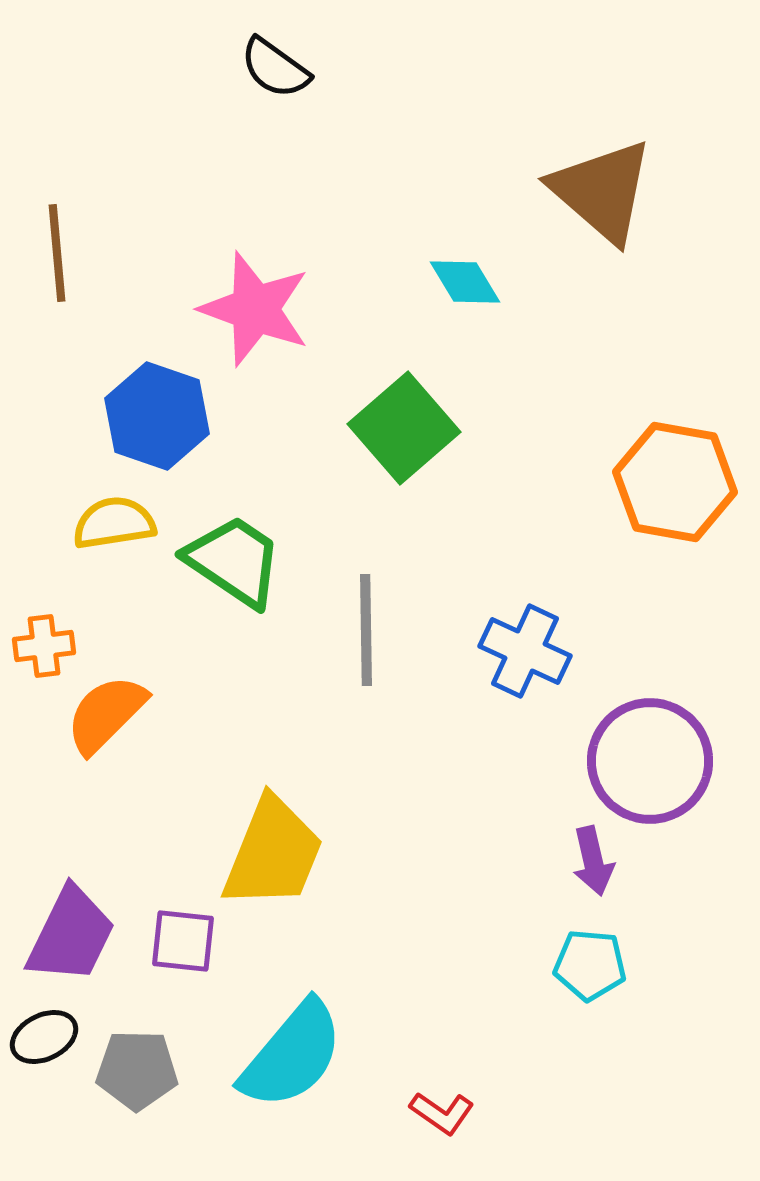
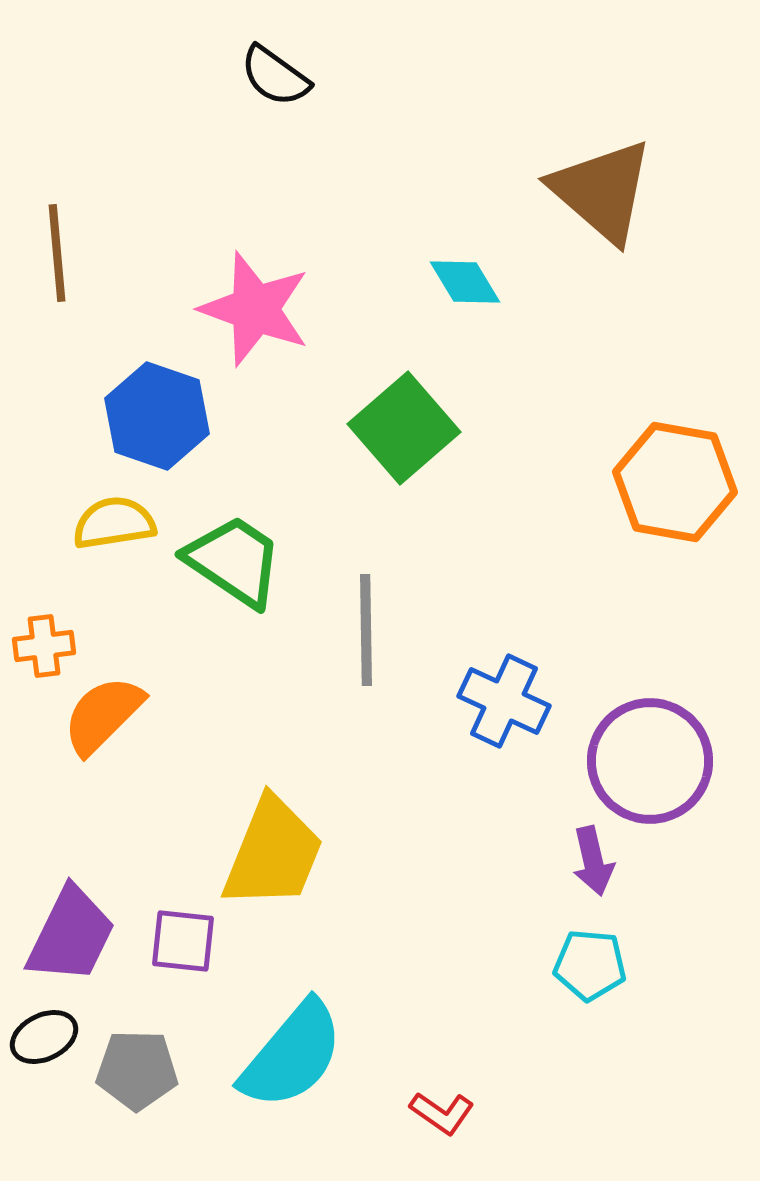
black semicircle: moved 8 px down
blue cross: moved 21 px left, 50 px down
orange semicircle: moved 3 px left, 1 px down
